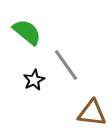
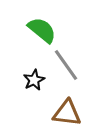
green semicircle: moved 15 px right, 2 px up
brown triangle: moved 25 px left
